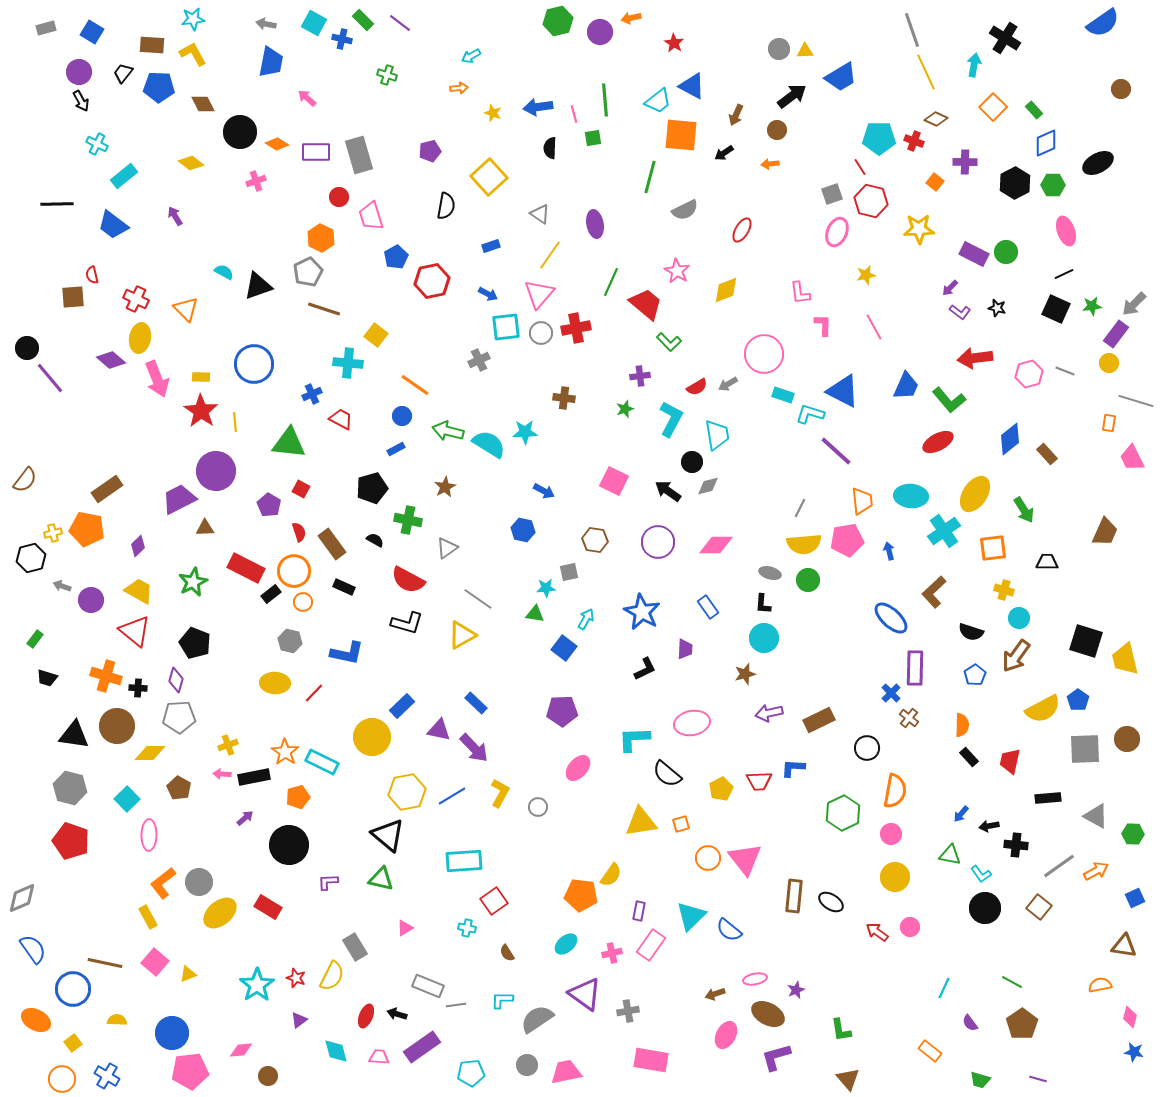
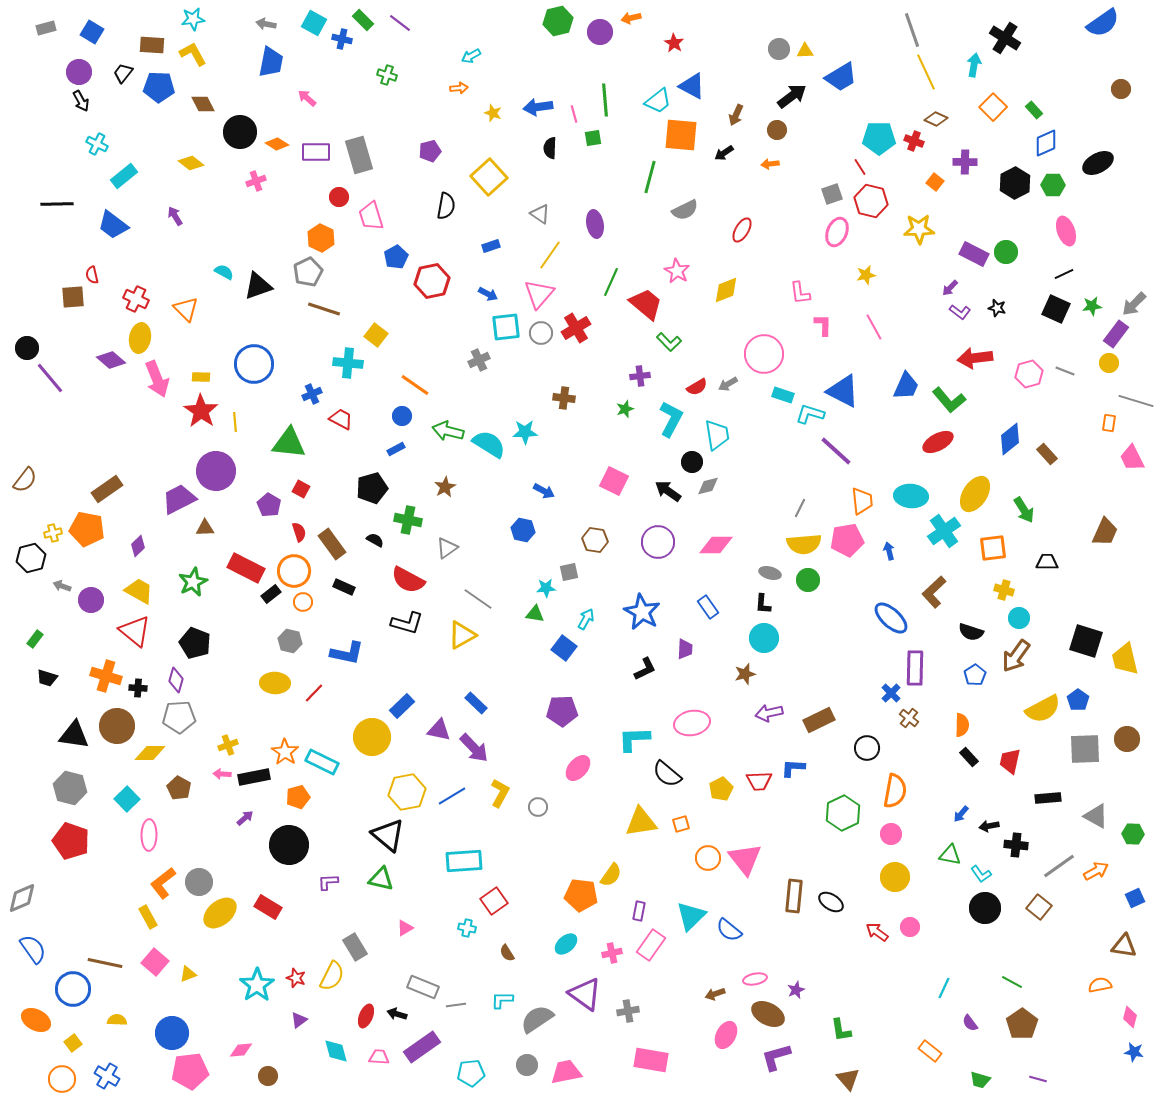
red cross at (576, 328): rotated 20 degrees counterclockwise
gray rectangle at (428, 986): moved 5 px left, 1 px down
